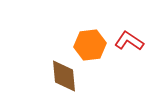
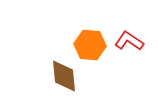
orange hexagon: rotated 12 degrees clockwise
